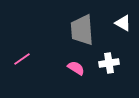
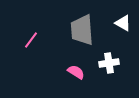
pink line: moved 9 px right, 19 px up; rotated 18 degrees counterclockwise
pink semicircle: moved 4 px down
